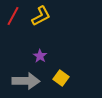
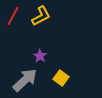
gray arrow: moved 1 px left, 1 px up; rotated 44 degrees counterclockwise
